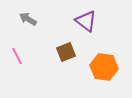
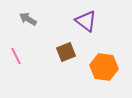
pink line: moved 1 px left
